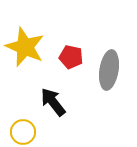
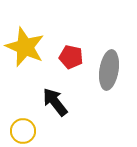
black arrow: moved 2 px right
yellow circle: moved 1 px up
